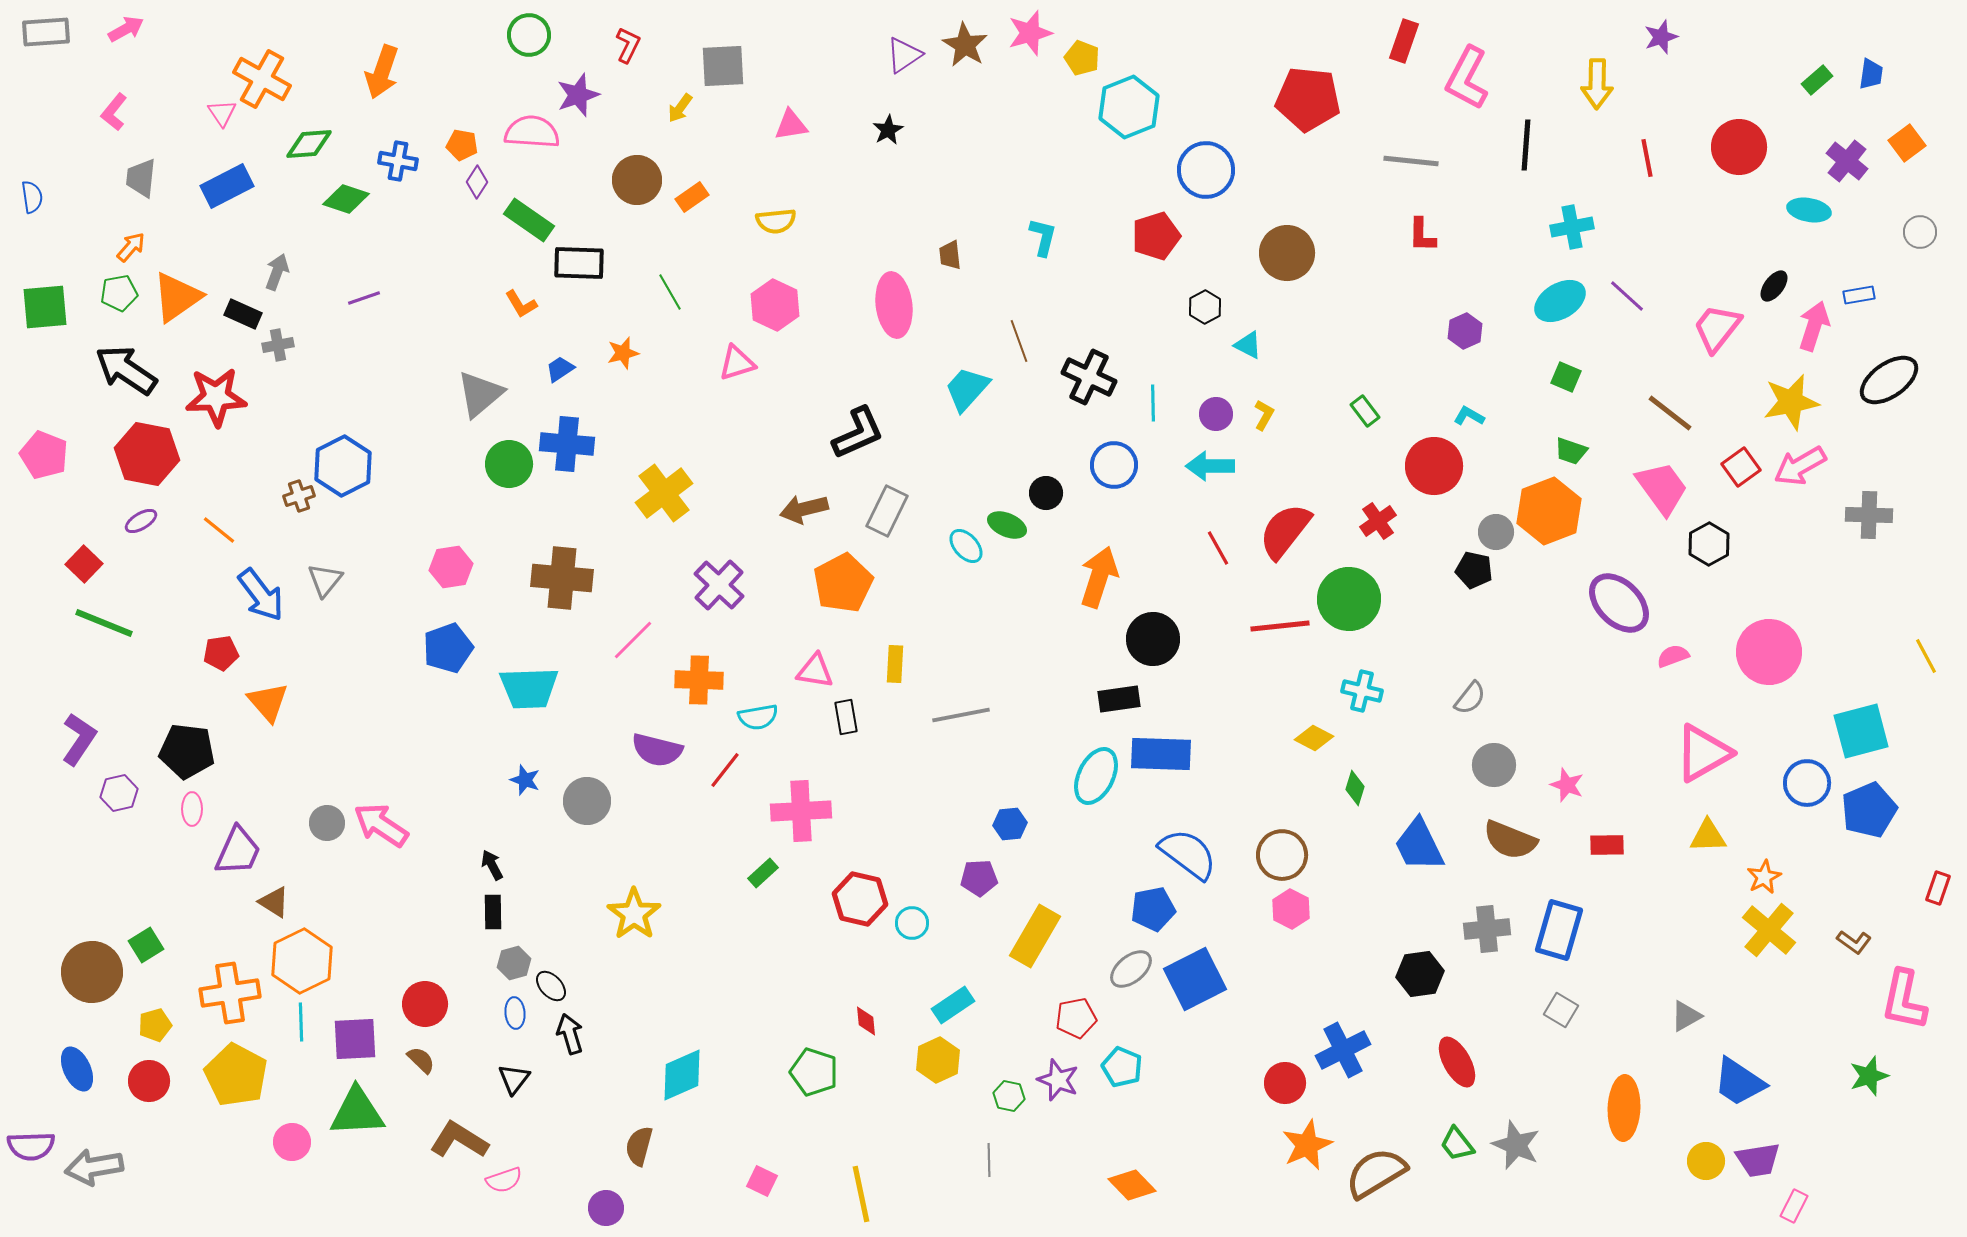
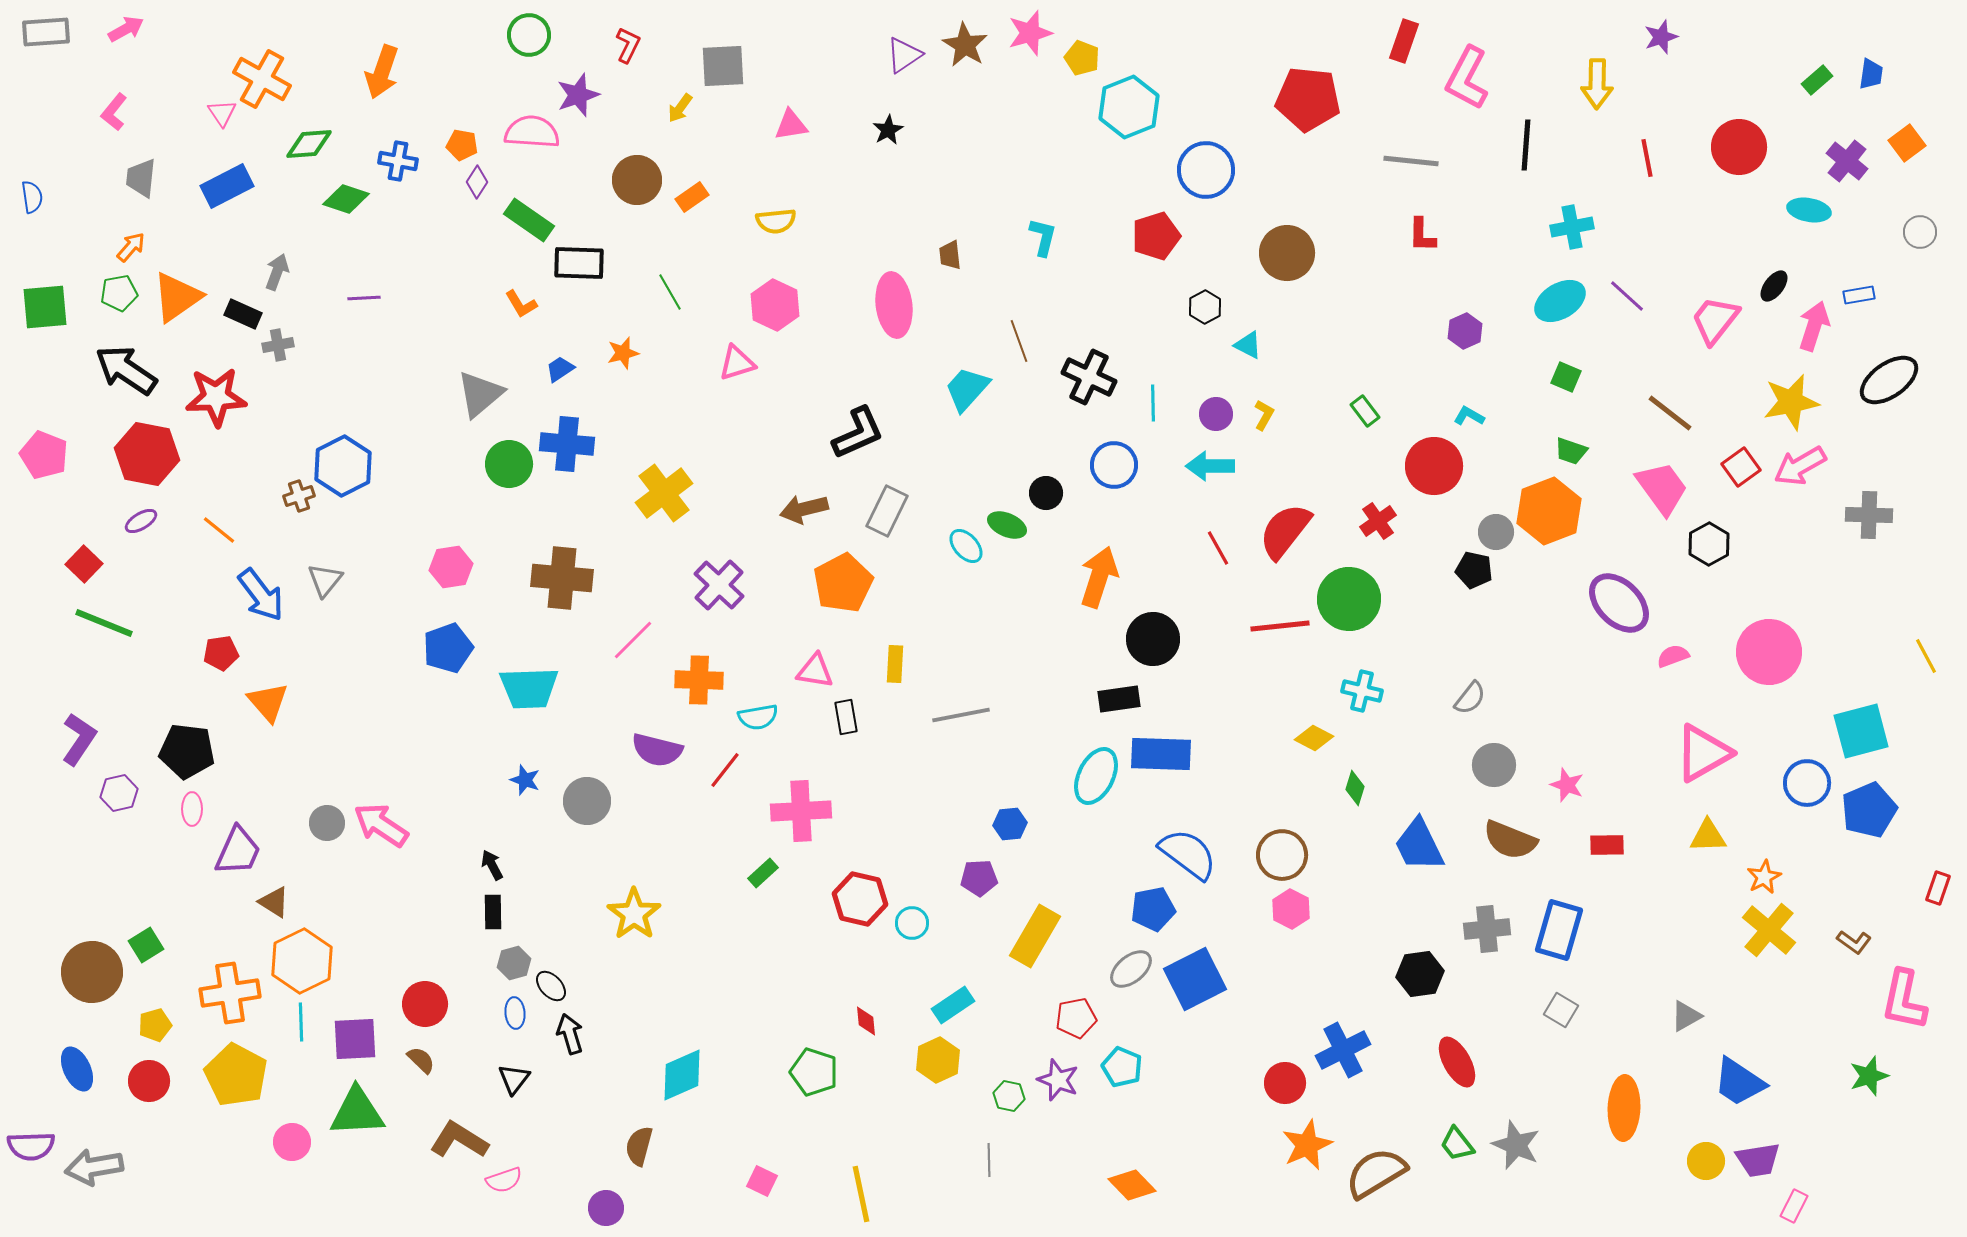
purple line at (364, 298): rotated 16 degrees clockwise
pink trapezoid at (1717, 328): moved 2 px left, 8 px up
